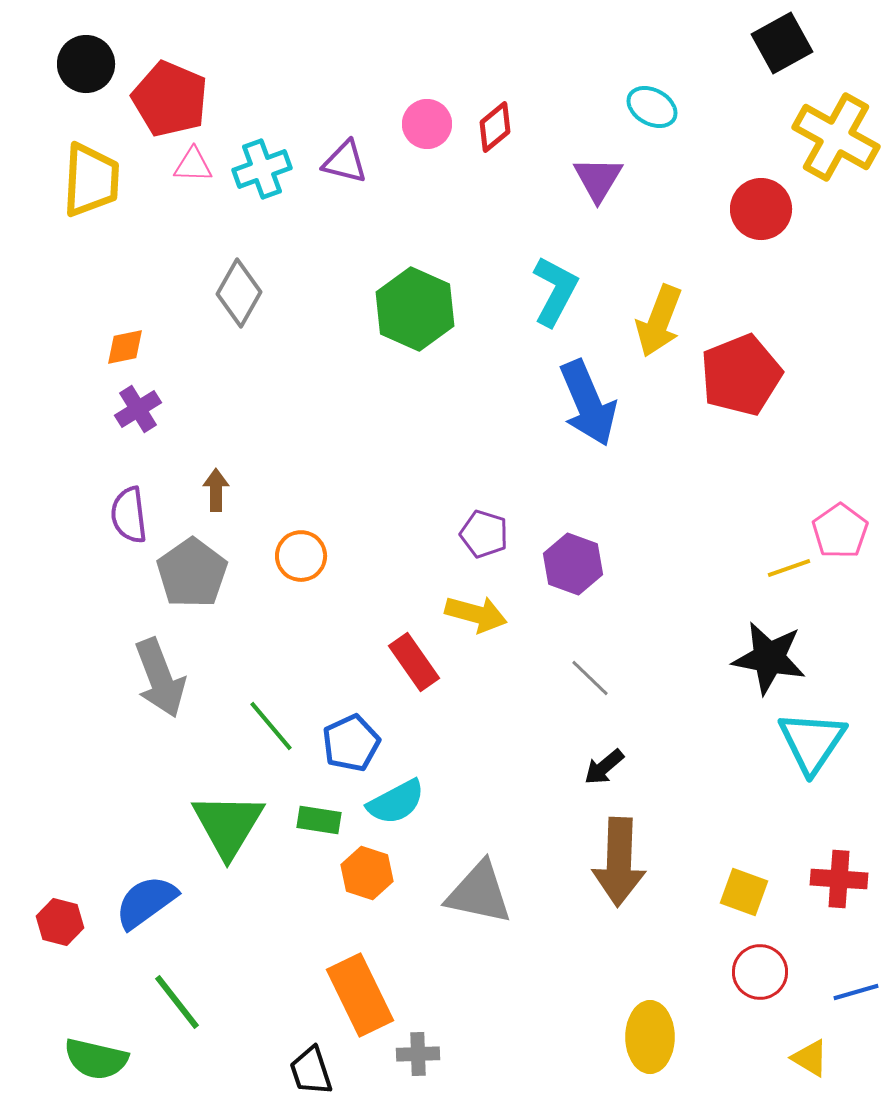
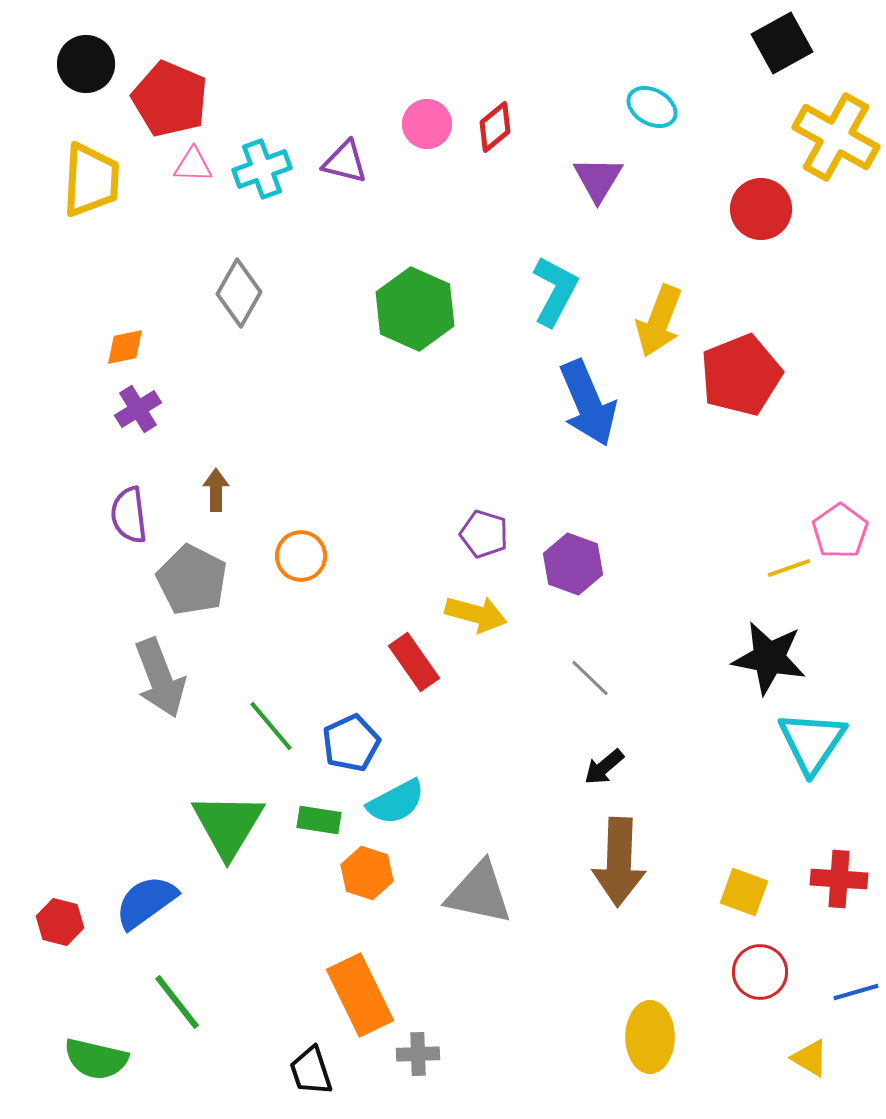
gray pentagon at (192, 573): moved 7 px down; rotated 10 degrees counterclockwise
